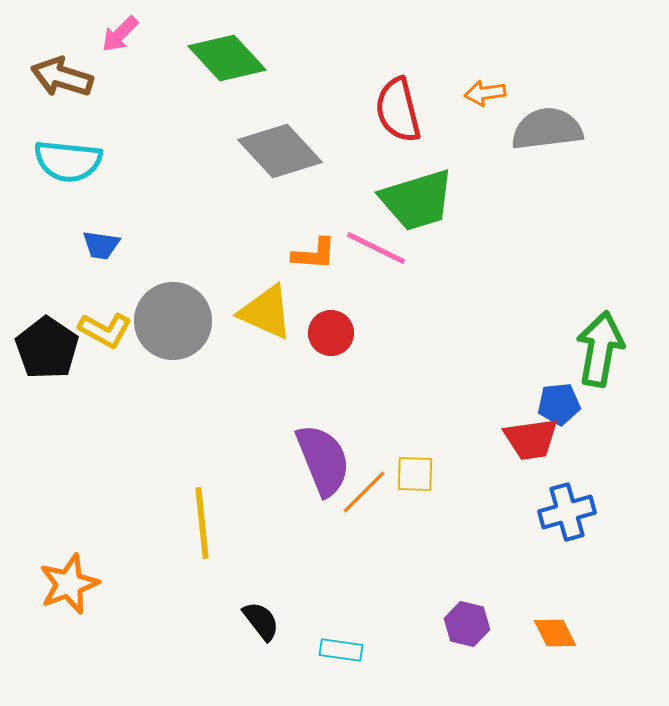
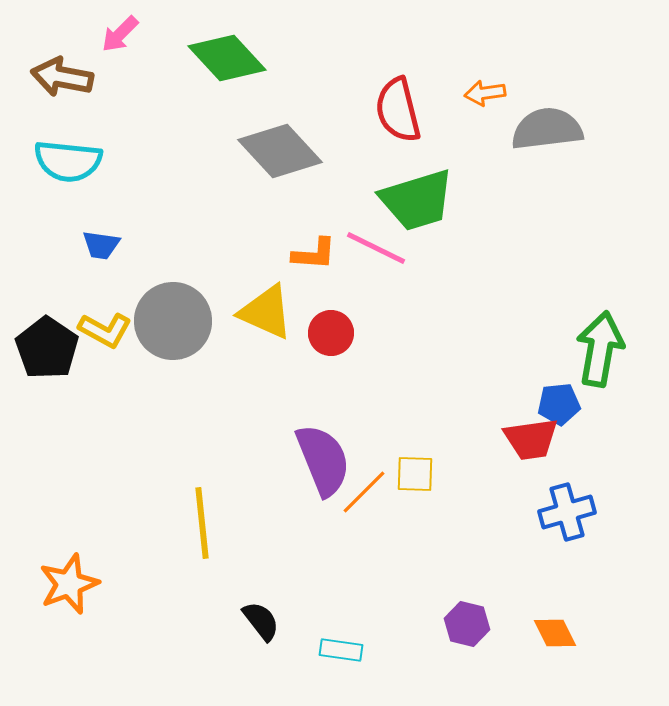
brown arrow: rotated 6 degrees counterclockwise
